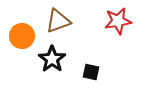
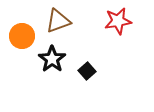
black square: moved 4 px left, 1 px up; rotated 36 degrees clockwise
